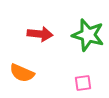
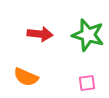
orange semicircle: moved 4 px right, 4 px down
pink square: moved 4 px right
